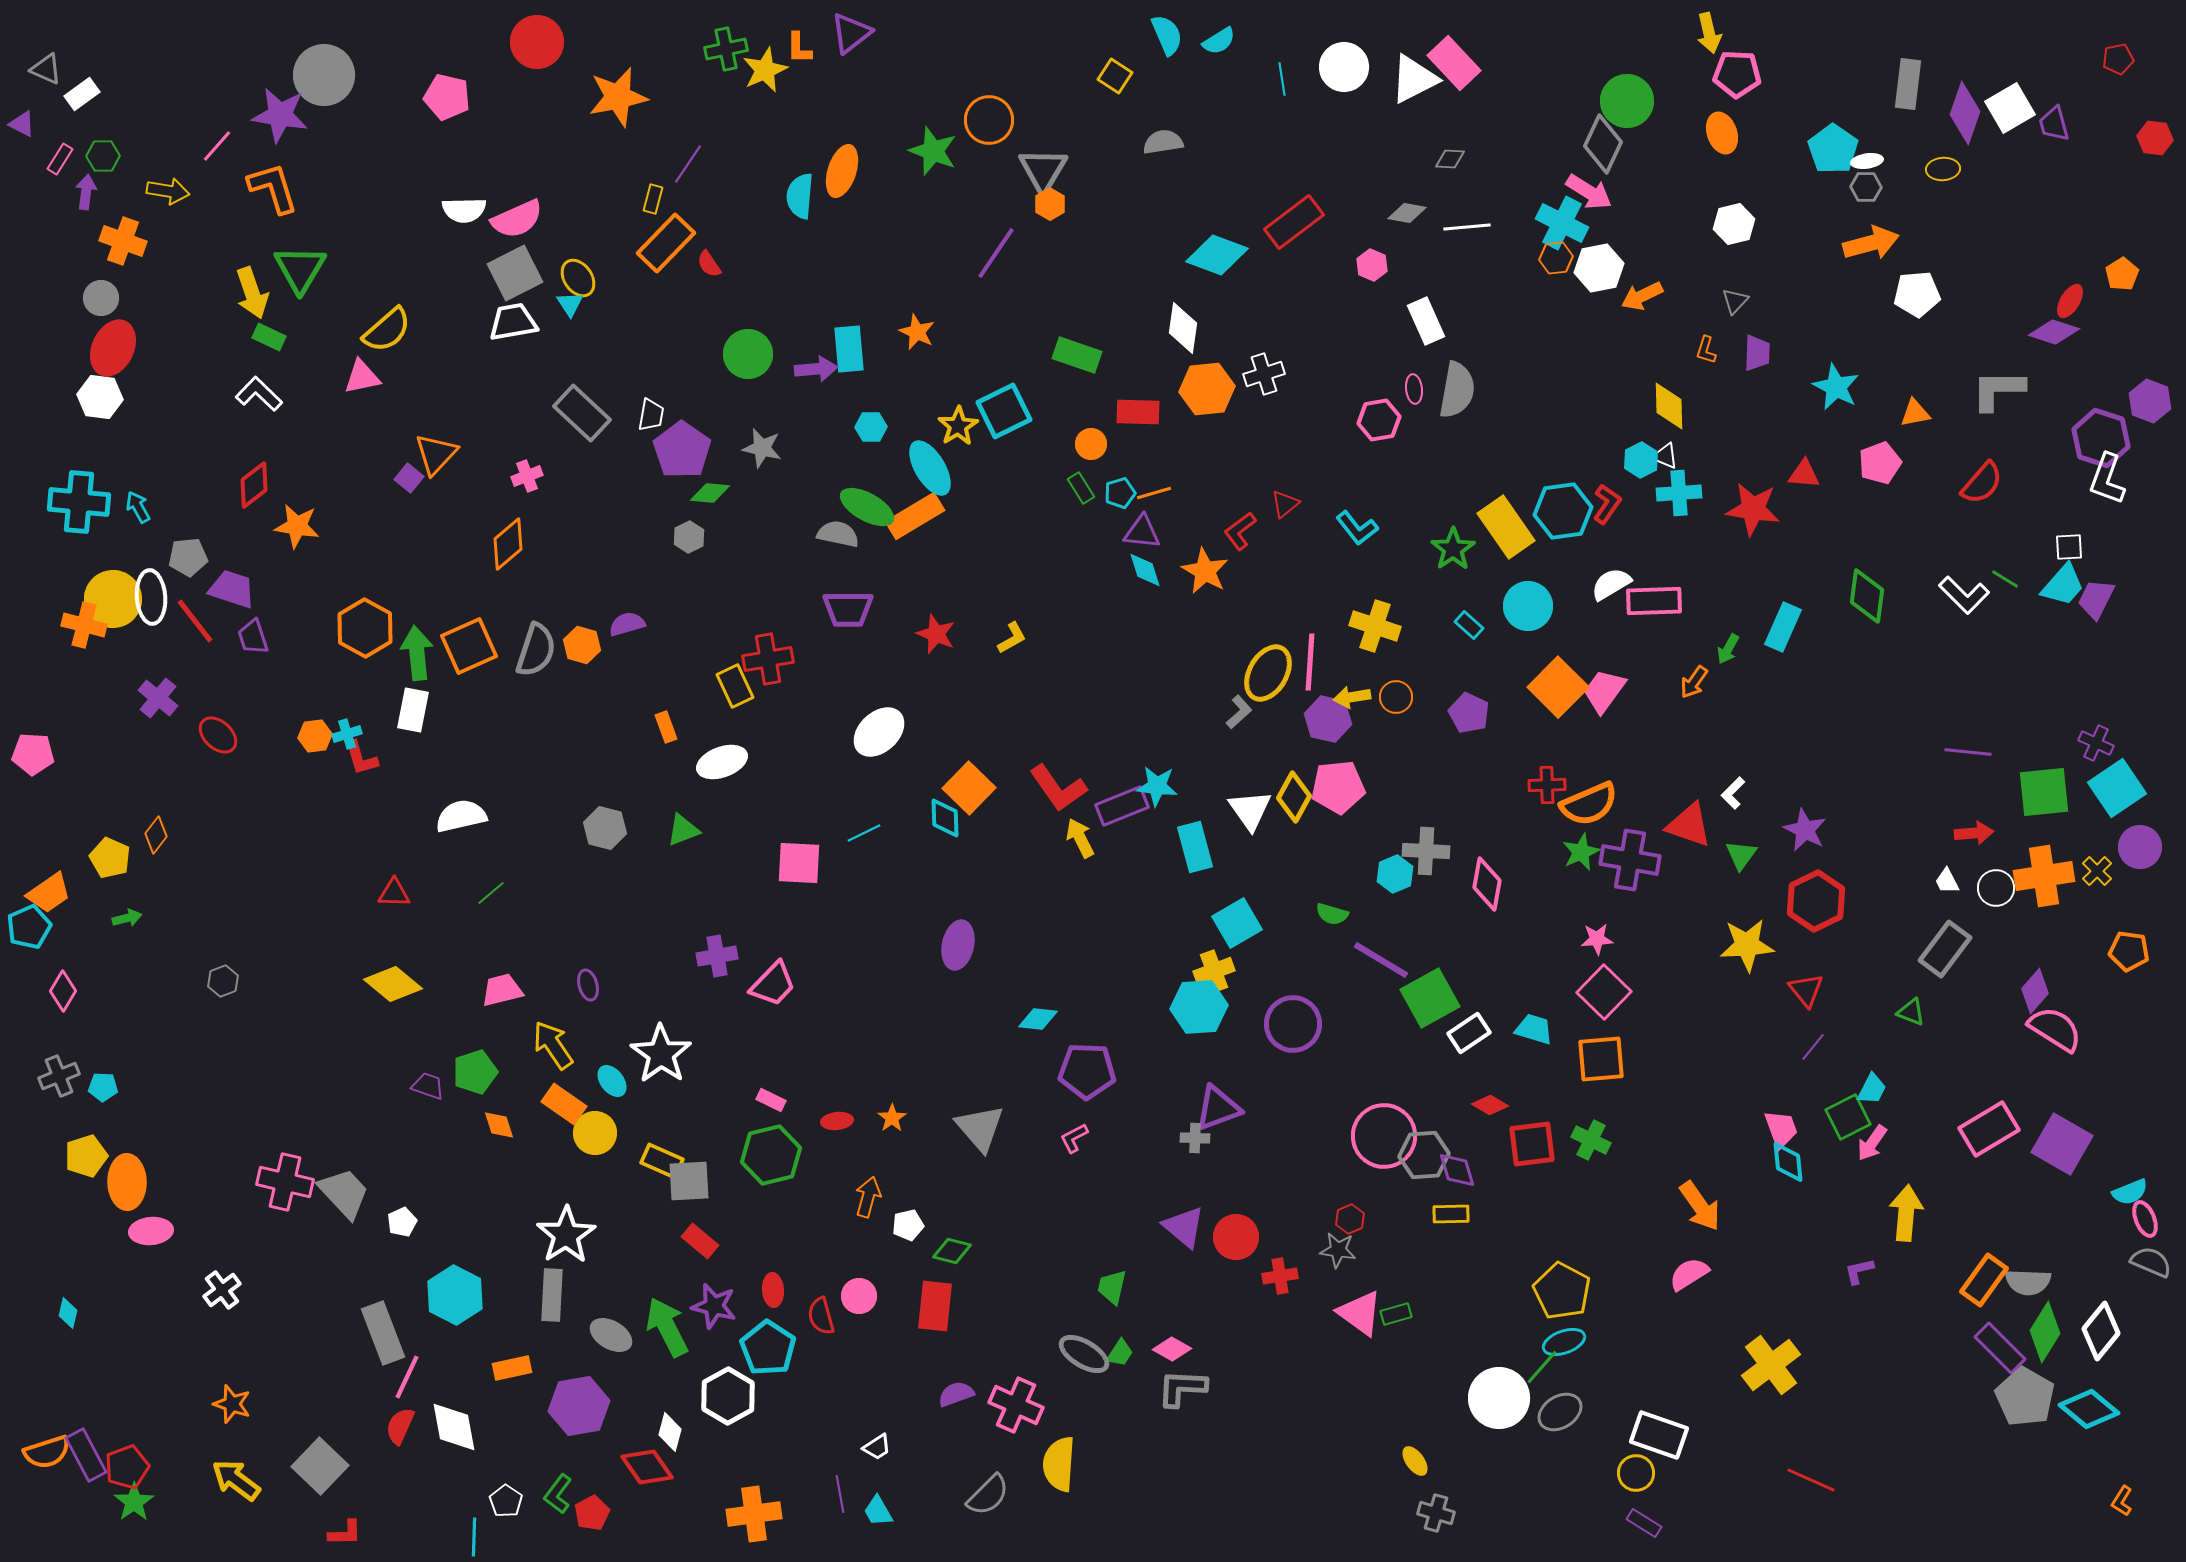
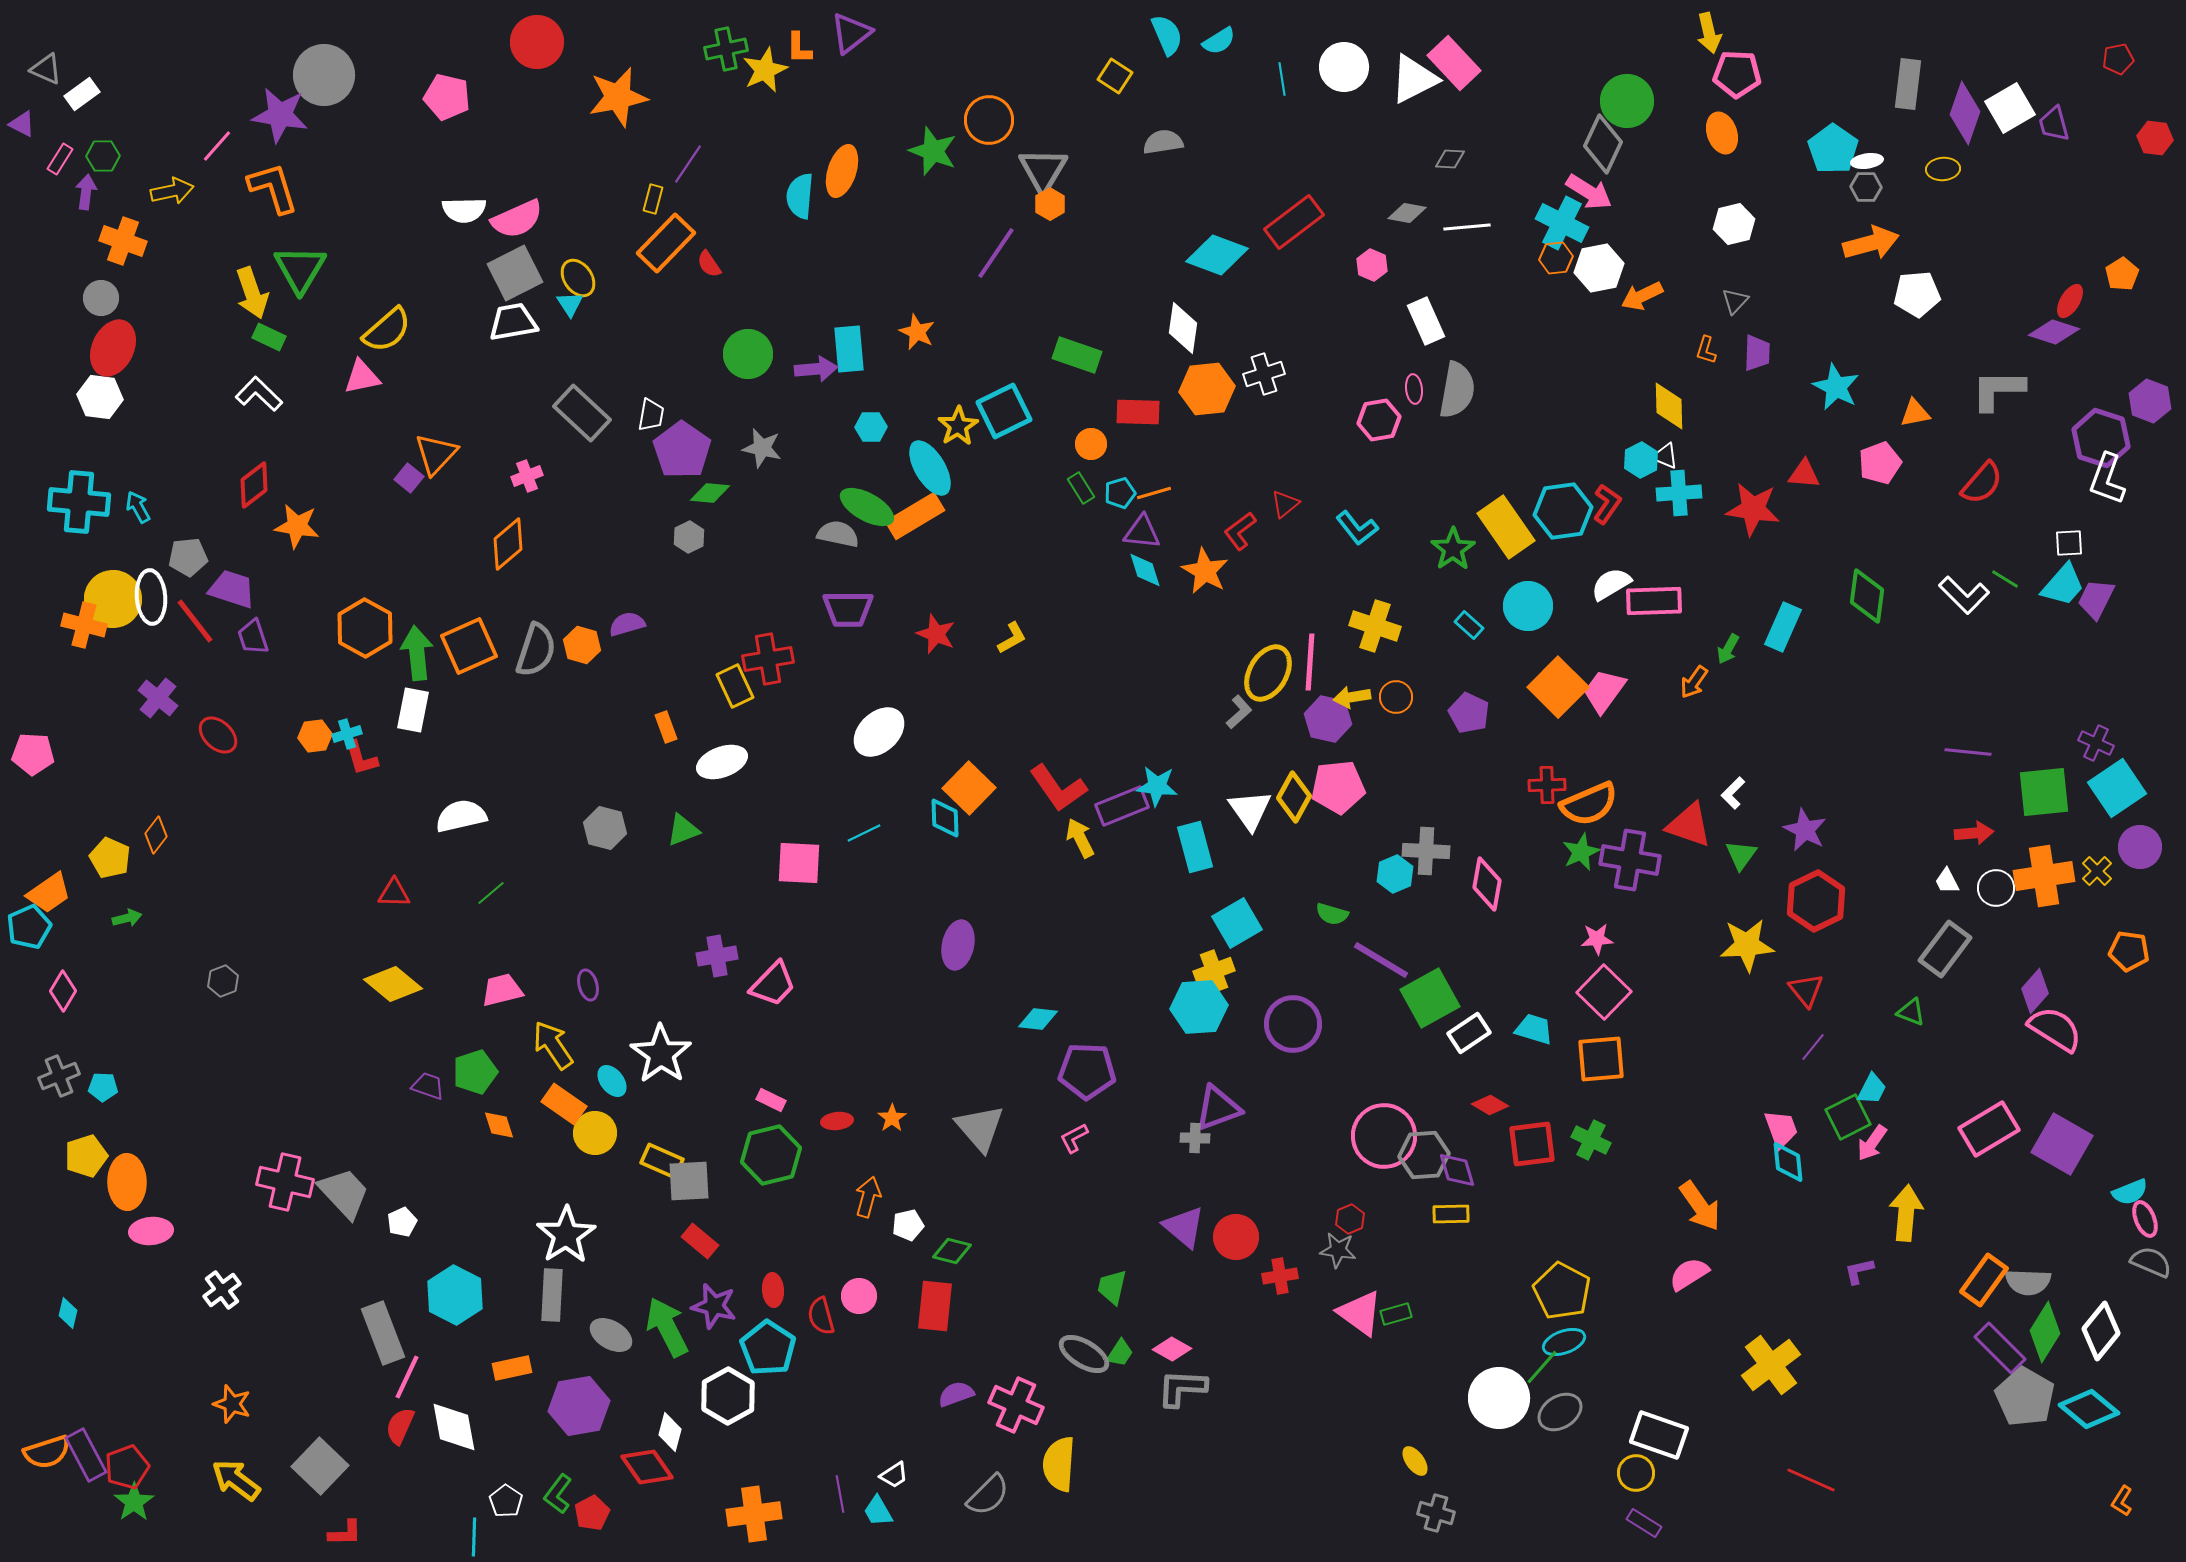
yellow arrow at (168, 191): moved 4 px right; rotated 21 degrees counterclockwise
white square at (2069, 547): moved 4 px up
white trapezoid at (877, 1447): moved 17 px right, 28 px down
